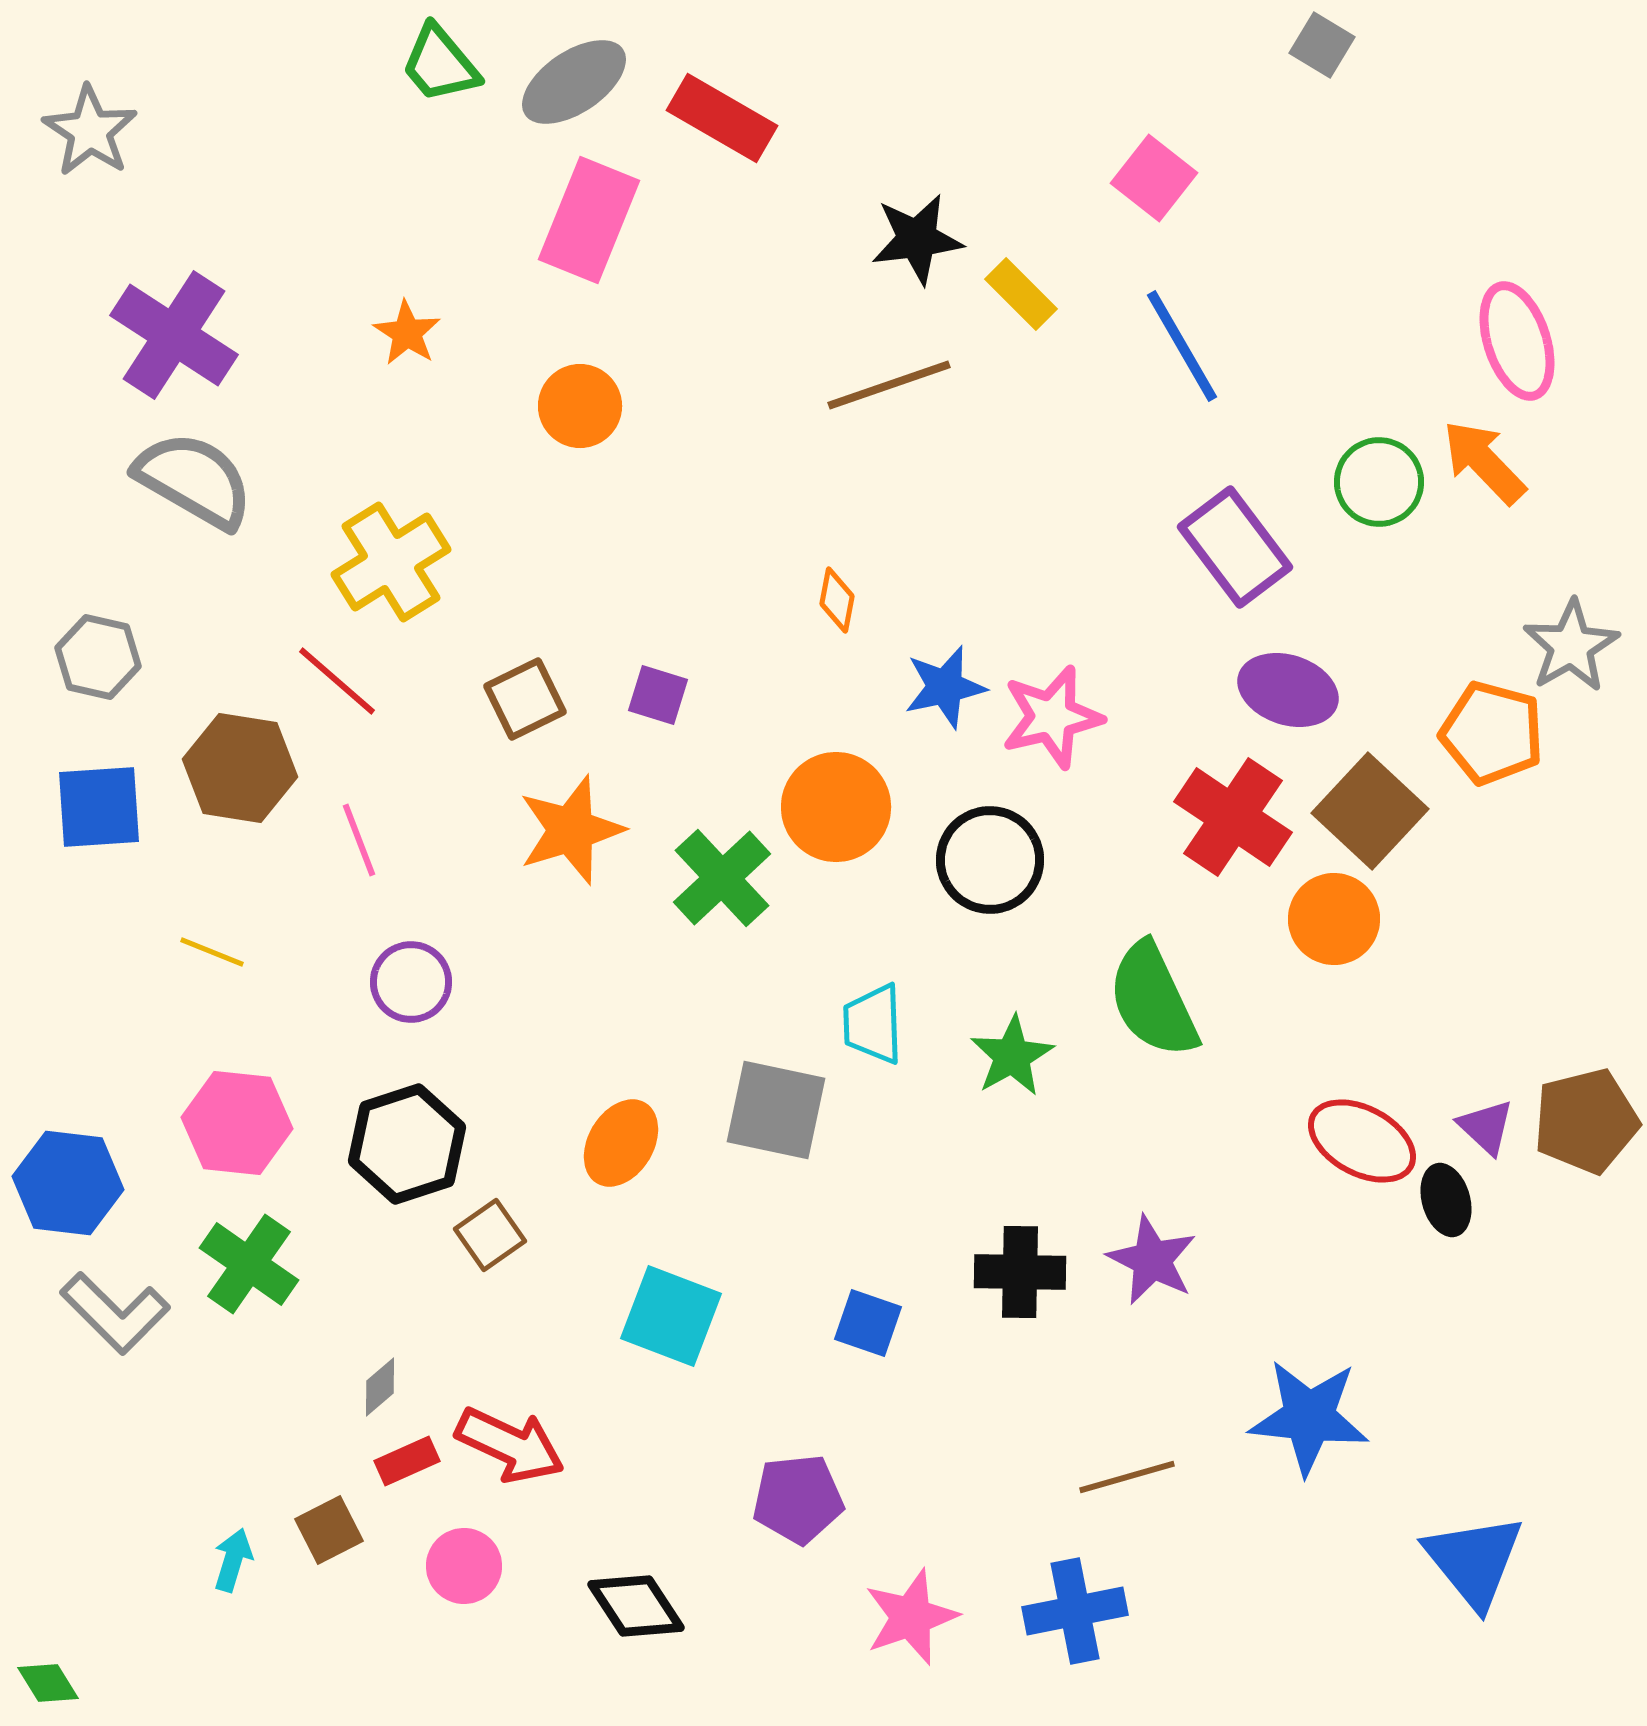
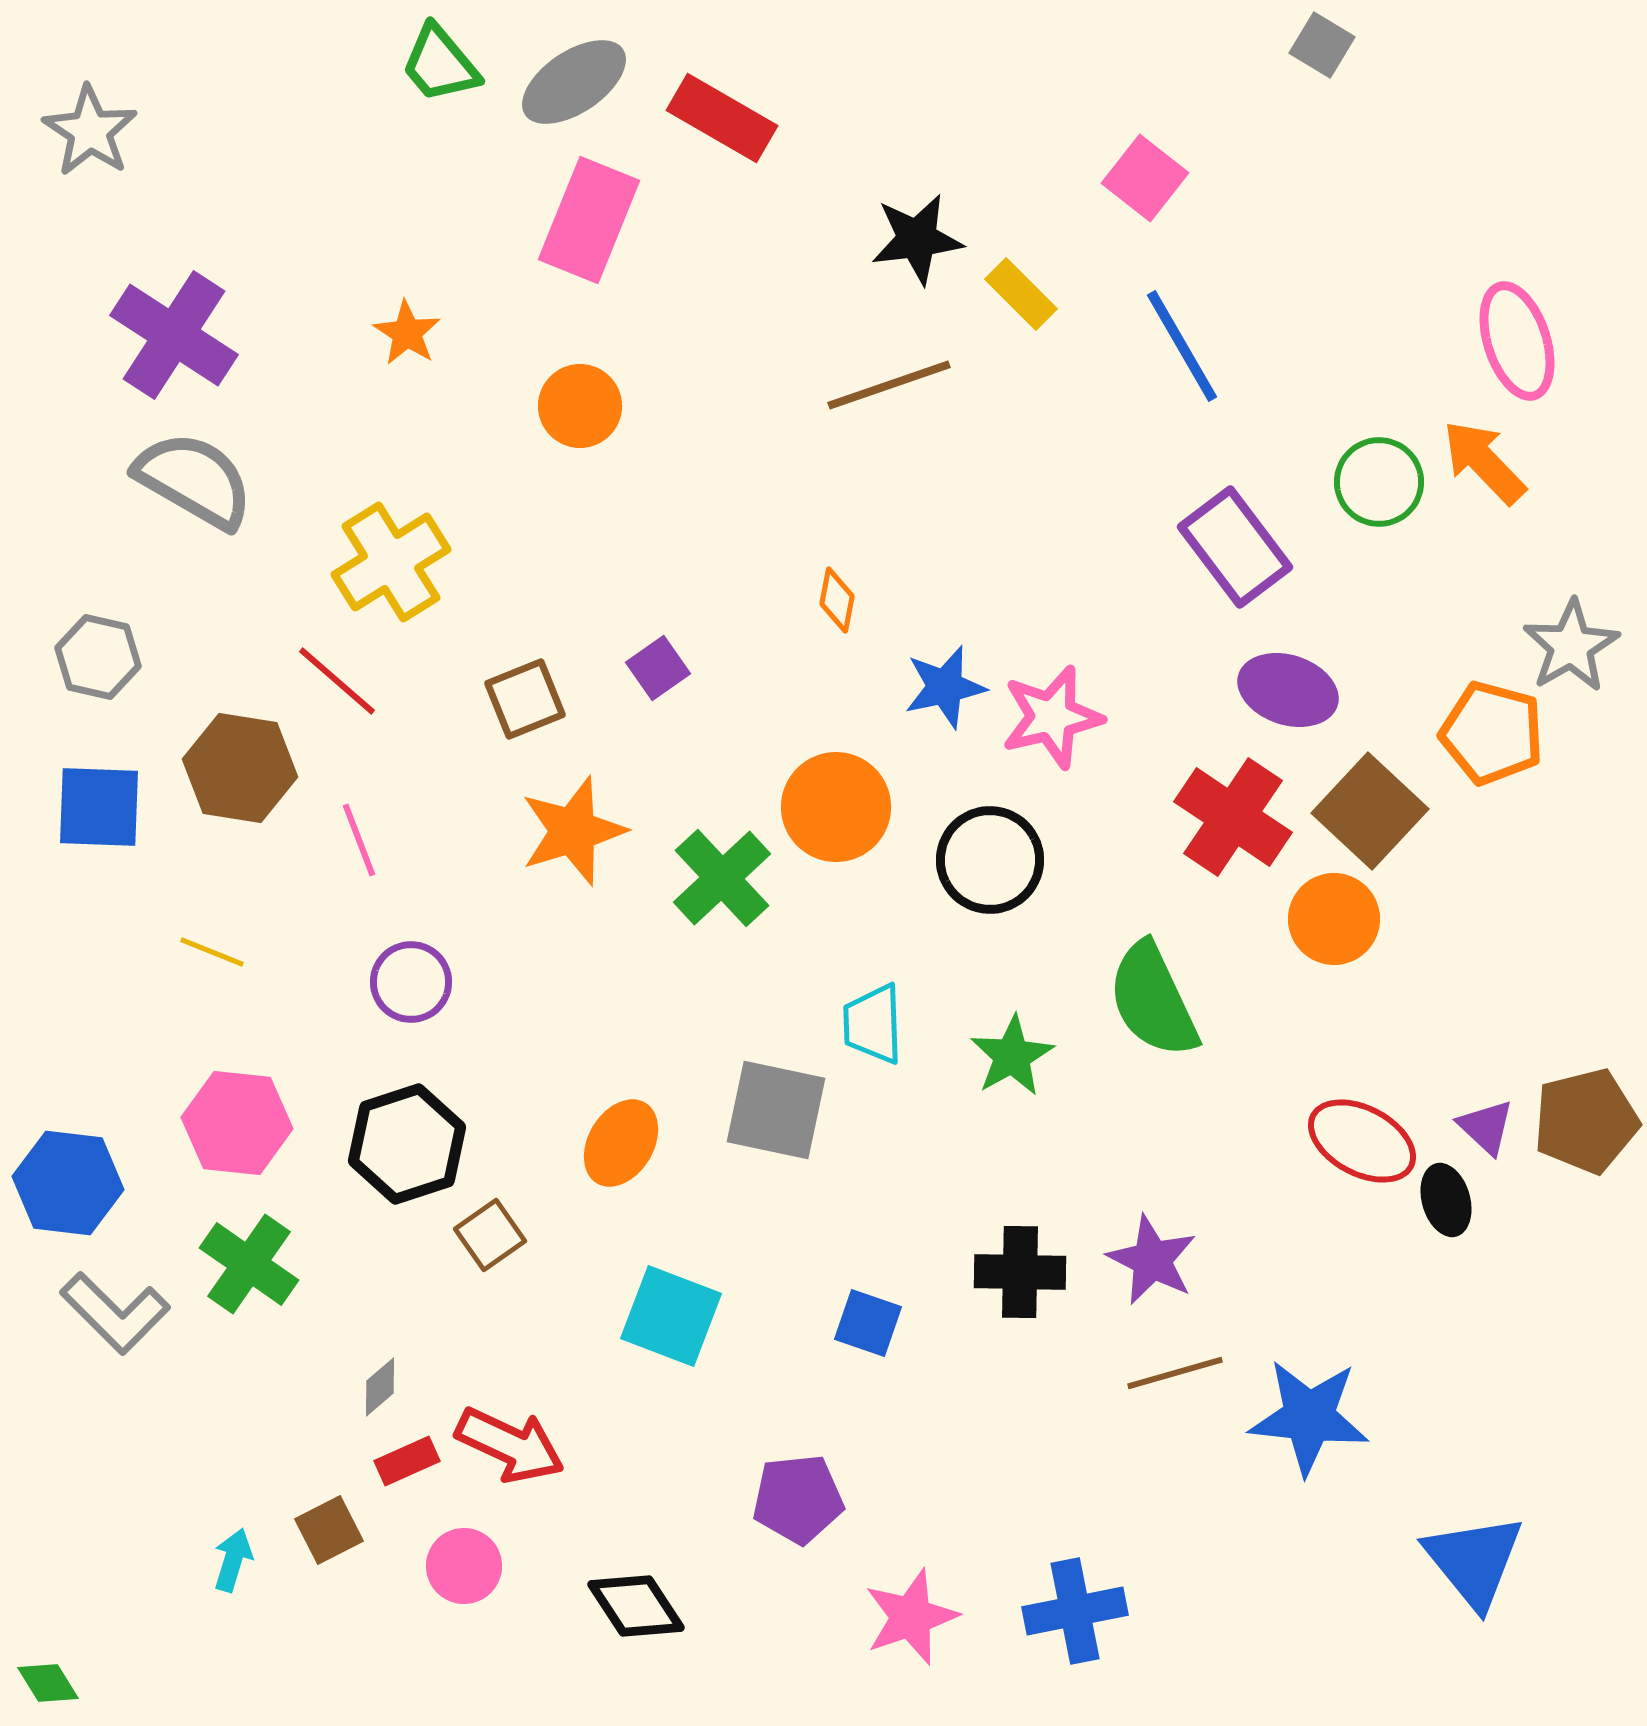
pink square at (1154, 178): moved 9 px left
purple square at (658, 695): moved 27 px up; rotated 38 degrees clockwise
brown square at (525, 699): rotated 4 degrees clockwise
blue square at (99, 807): rotated 6 degrees clockwise
orange star at (571, 830): moved 2 px right, 1 px down
brown line at (1127, 1477): moved 48 px right, 104 px up
